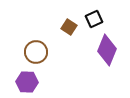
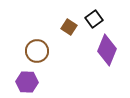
black square: rotated 12 degrees counterclockwise
brown circle: moved 1 px right, 1 px up
